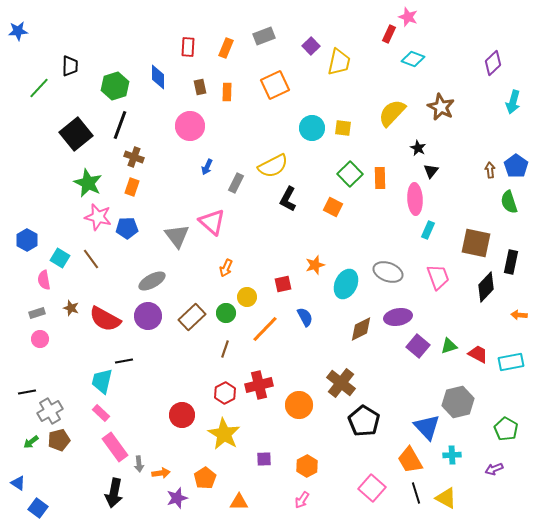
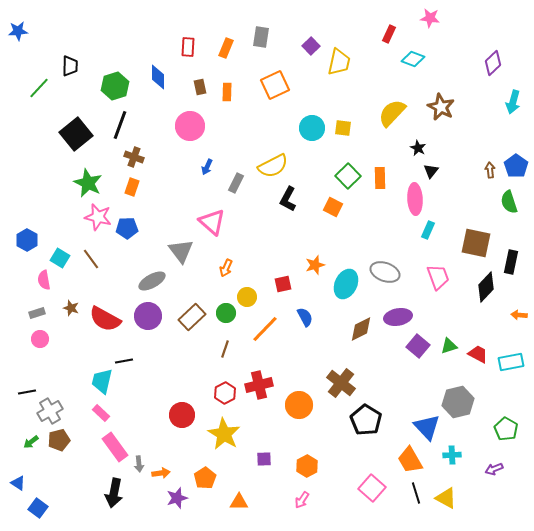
pink star at (408, 17): moved 22 px right, 1 px down; rotated 12 degrees counterclockwise
gray rectangle at (264, 36): moved 3 px left, 1 px down; rotated 60 degrees counterclockwise
green square at (350, 174): moved 2 px left, 2 px down
gray triangle at (177, 236): moved 4 px right, 15 px down
gray ellipse at (388, 272): moved 3 px left
black pentagon at (364, 421): moved 2 px right, 1 px up
